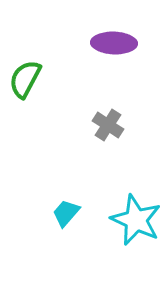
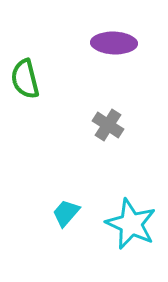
green semicircle: rotated 42 degrees counterclockwise
cyan star: moved 5 px left, 4 px down
